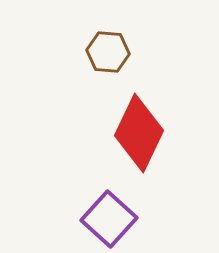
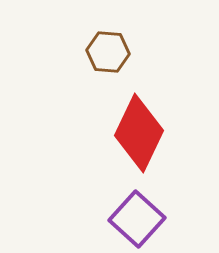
purple square: moved 28 px right
